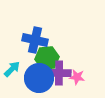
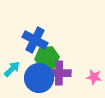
blue cross: rotated 15 degrees clockwise
pink star: moved 17 px right
